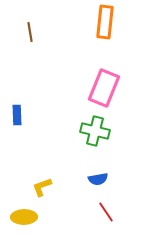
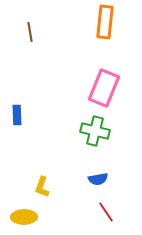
yellow L-shape: rotated 50 degrees counterclockwise
